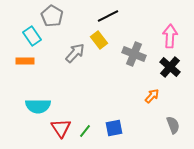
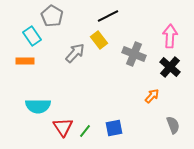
red triangle: moved 2 px right, 1 px up
